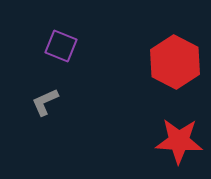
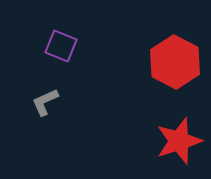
red star: rotated 21 degrees counterclockwise
